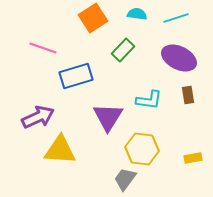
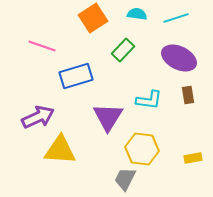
pink line: moved 1 px left, 2 px up
gray trapezoid: rotated 10 degrees counterclockwise
